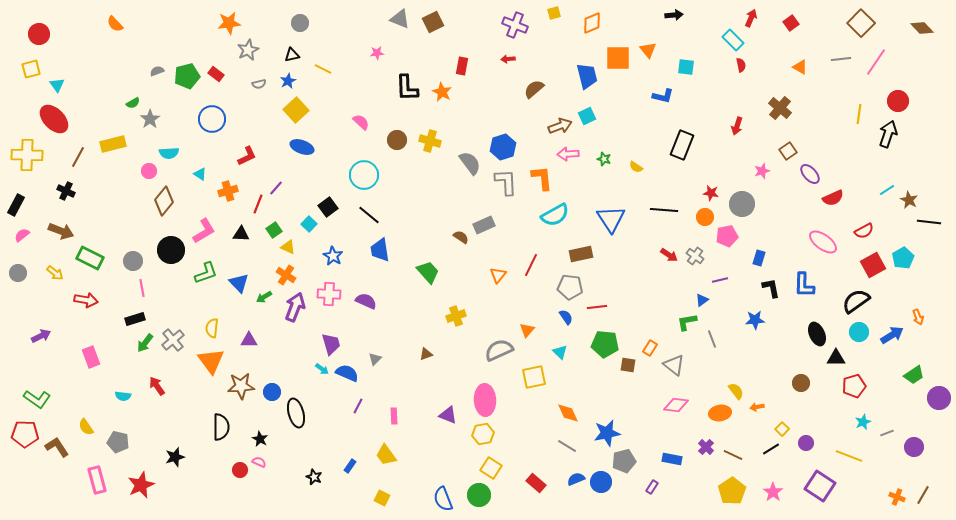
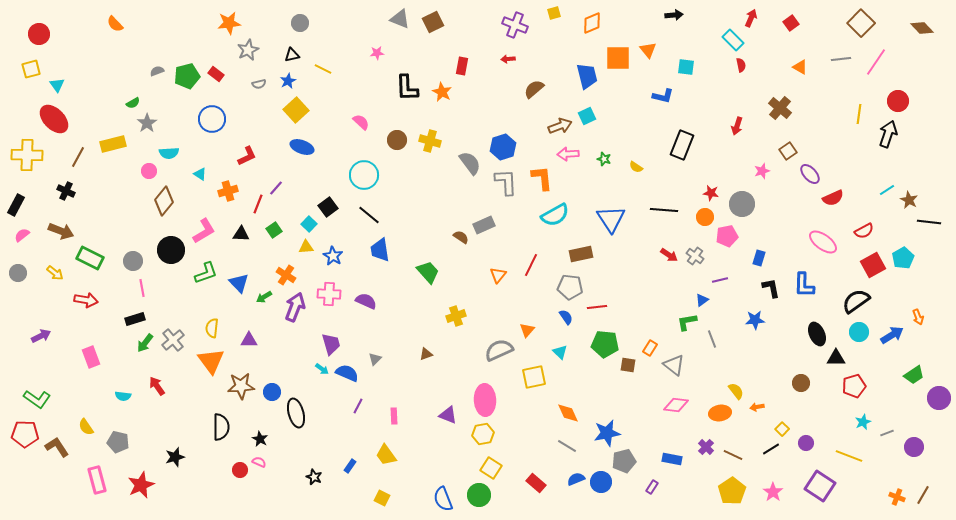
gray star at (150, 119): moved 3 px left, 4 px down
yellow triangle at (288, 247): moved 18 px right; rotated 28 degrees counterclockwise
